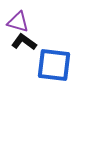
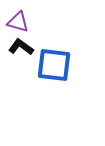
black L-shape: moved 3 px left, 5 px down
